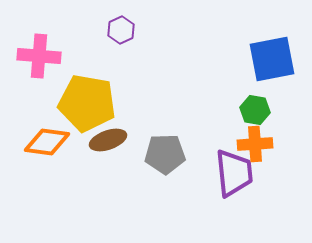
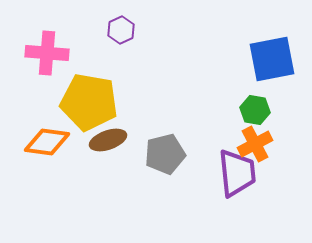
pink cross: moved 8 px right, 3 px up
yellow pentagon: moved 2 px right, 1 px up
orange cross: rotated 24 degrees counterclockwise
gray pentagon: rotated 12 degrees counterclockwise
purple trapezoid: moved 3 px right
